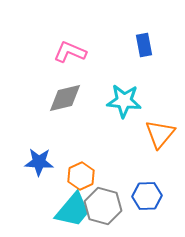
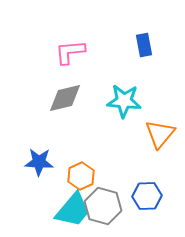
pink L-shape: rotated 28 degrees counterclockwise
